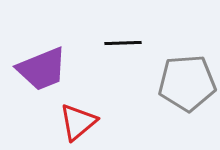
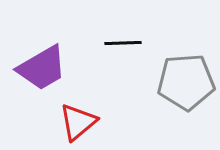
purple trapezoid: moved 1 px up; rotated 8 degrees counterclockwise
gray pentagon: moved 1 px left, 1 px up
